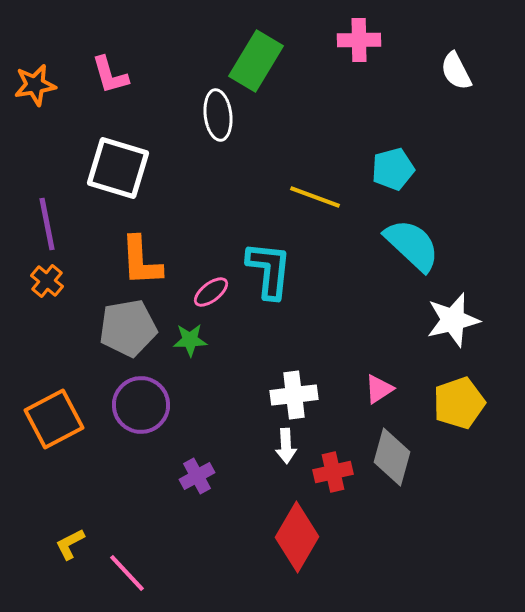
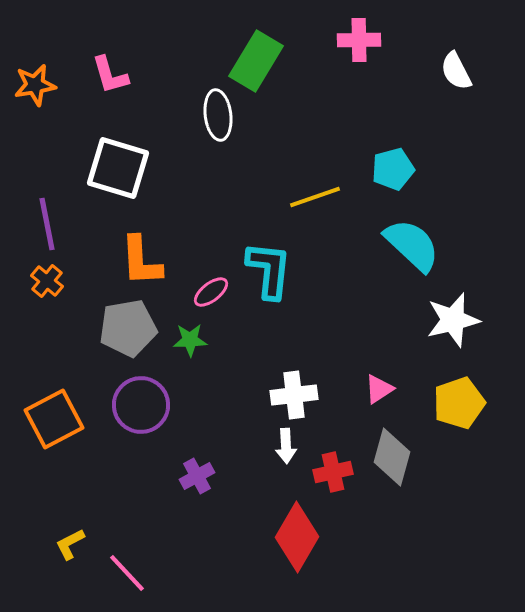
yellow line: rotated 39 degrees counterclockwise
